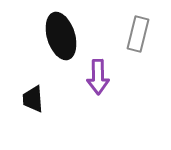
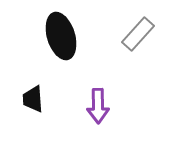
gray rectangle: rotated 28 degrees clockwise
purple arrow: moved 29 px down
